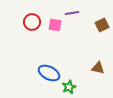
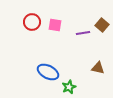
purple line: moved 11 px right, 20 px down
brown square: rotated 24 degrees counterclockwise
blue ellipse: moved 1 px left, 1 px up
